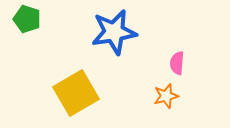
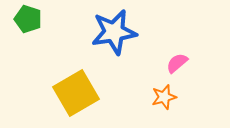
green pentagon: moved 1 px right
pink semicircle: rotated 45 degrees clockwise
orange star: moved 2 px left, 1 px down
